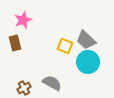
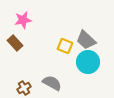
pink star: rotated 12 degrees clockwise
brown rectangle: rotated 28 degrees counterclockwise
